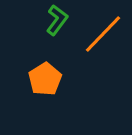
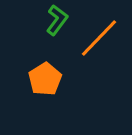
orange line: moved 4 px left, 4 px down
